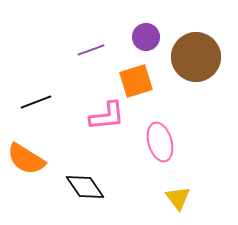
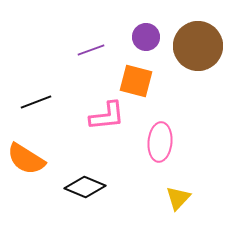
brown circle: moved 2 px right, 11 px up
orange square: rotated 32 degrees clockwise
pink ellipse: rotated 21 degrees clockwise
black diamond: rotated 33 degrees counterclockwise
yellow triangle: rotated 20 degrees clockwise
